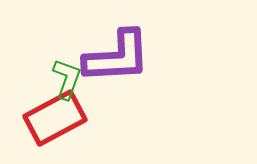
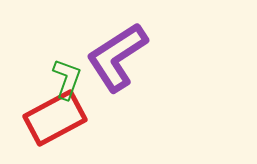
purple L-shape: rotated 150 degrees clockwise
